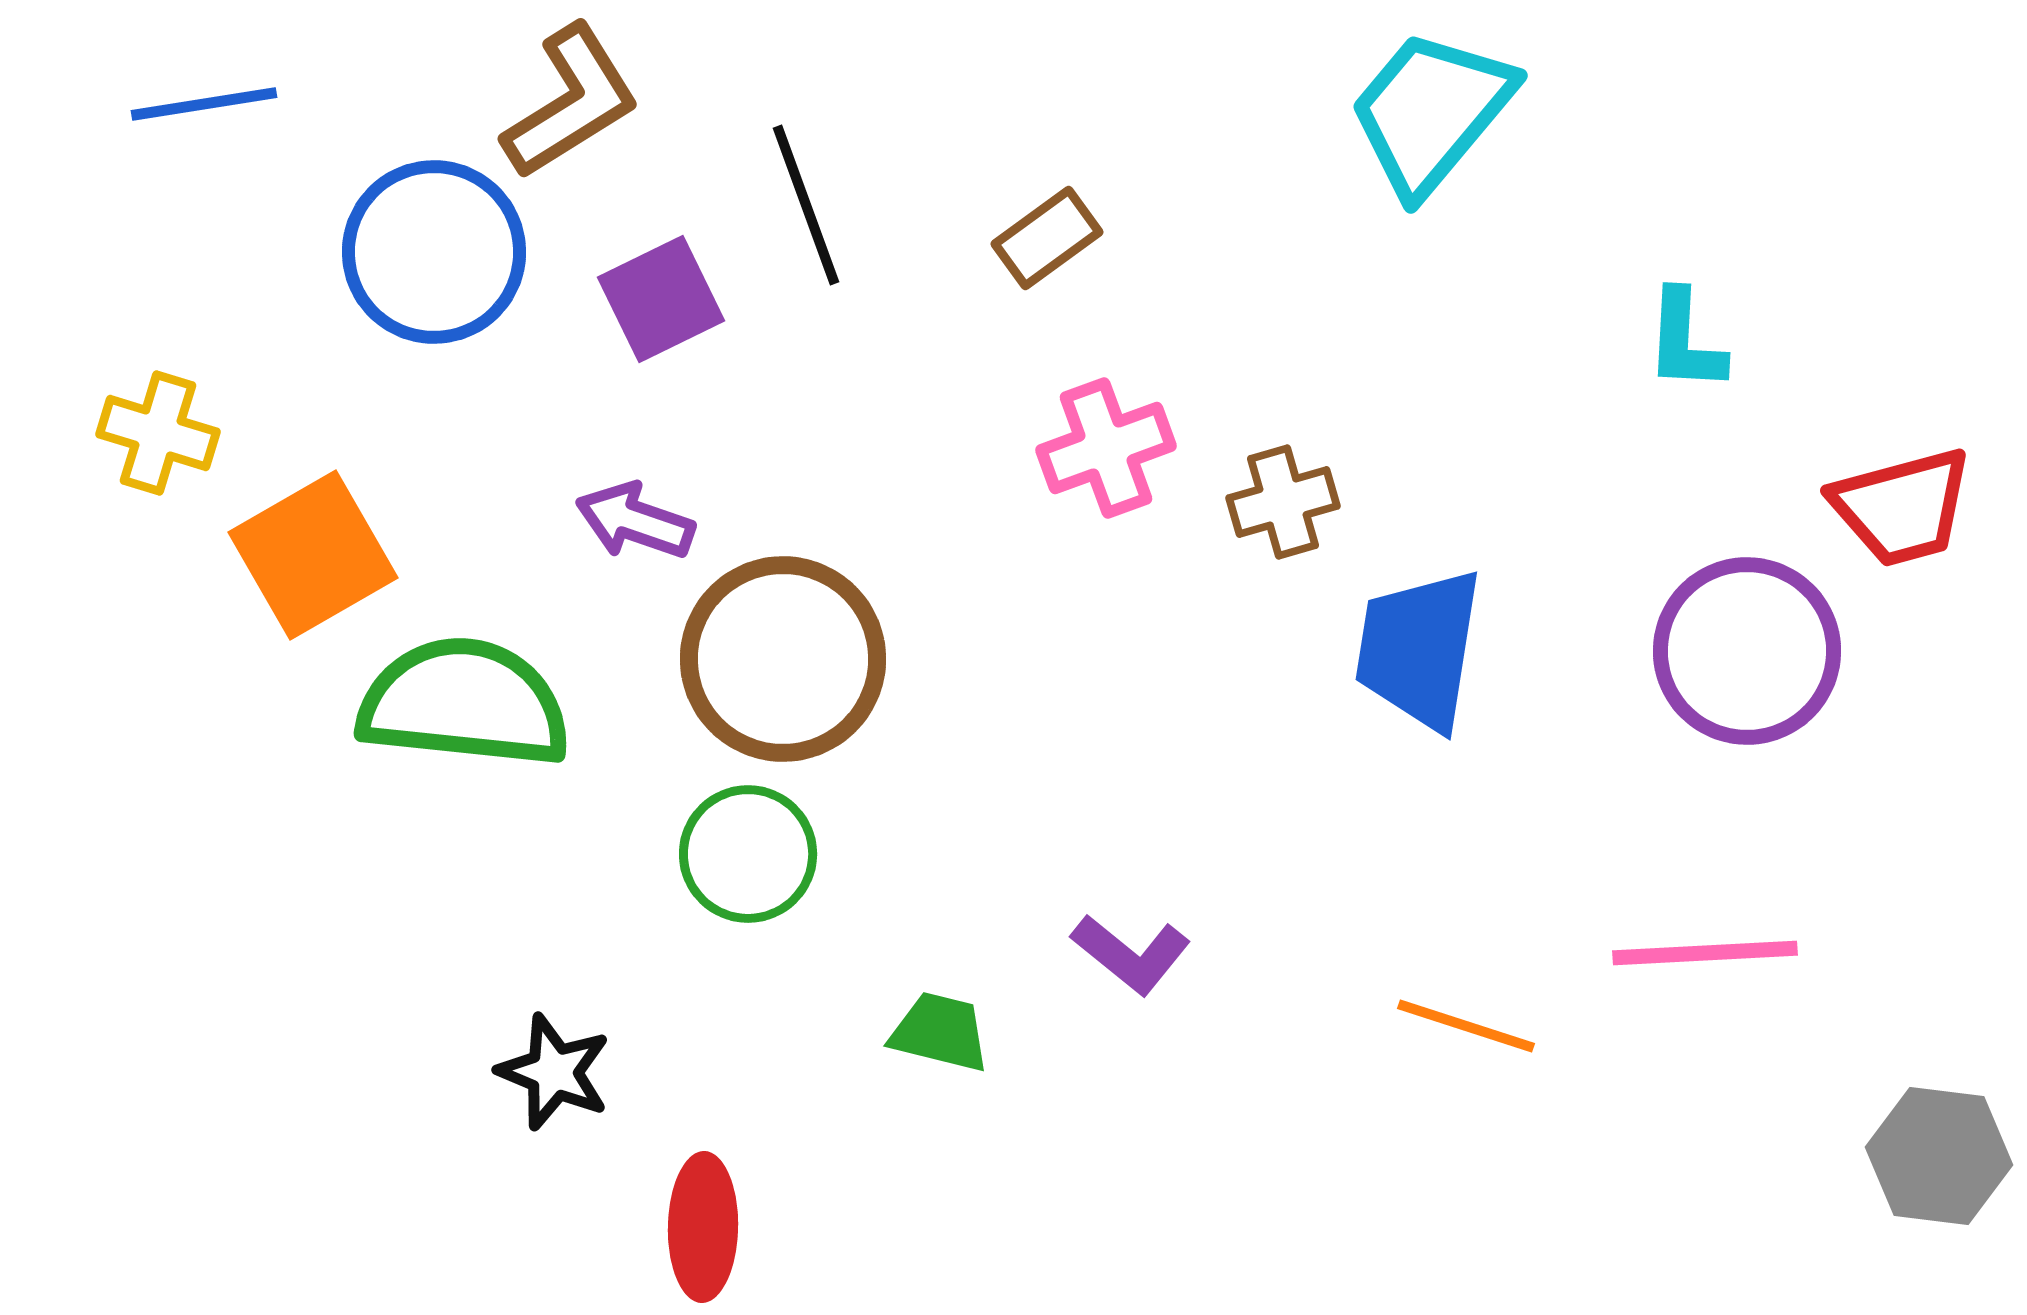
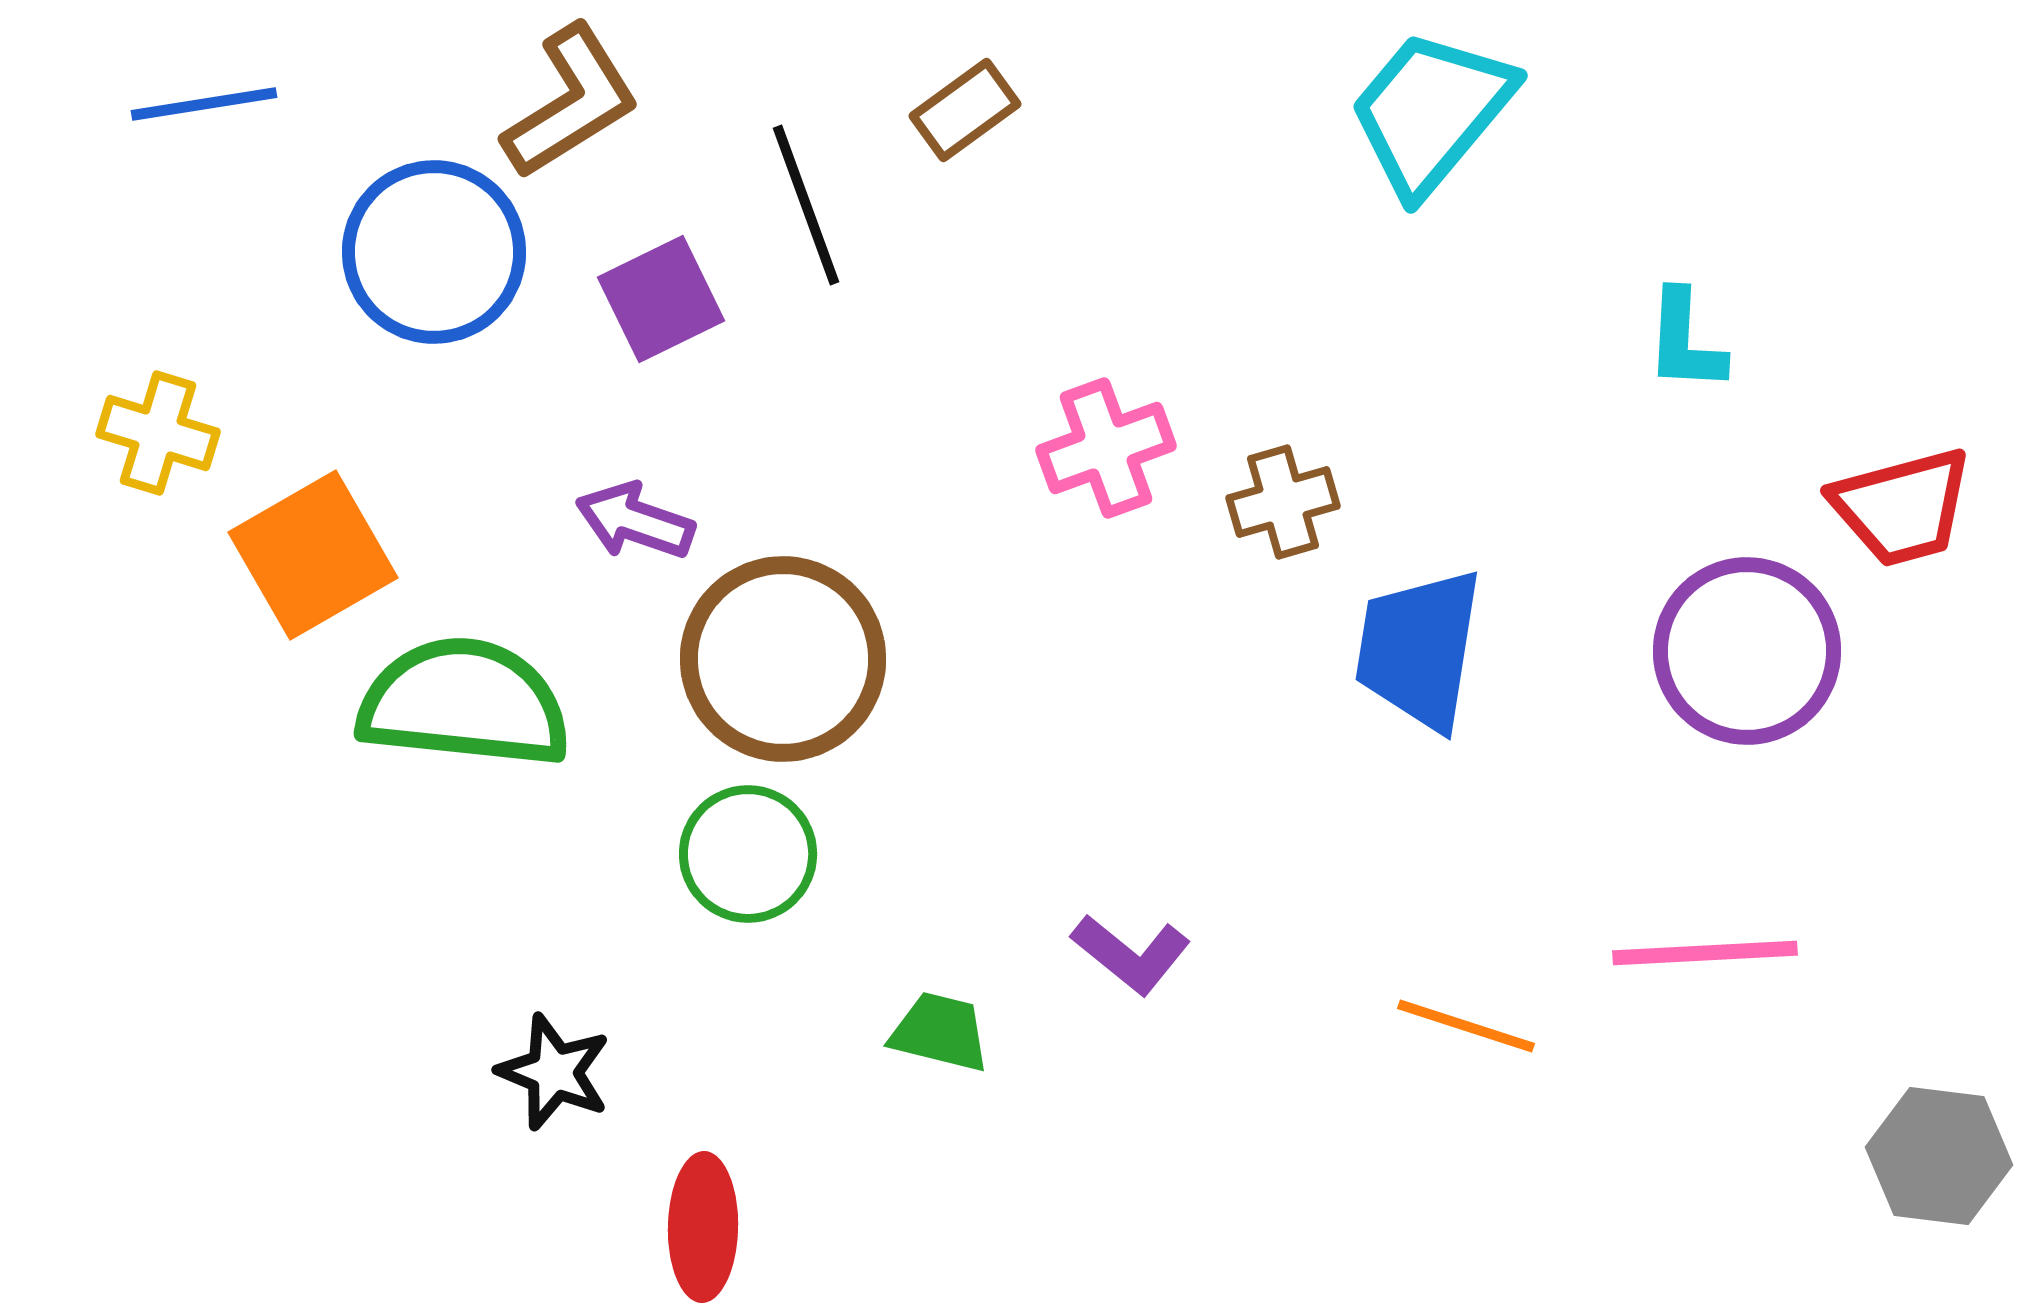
brown rectangle: moved 82 px left, 128 px up
